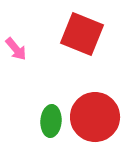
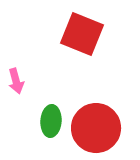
pink arrow: moved 32 px down; rotated 25 degrees clockwise
red circle: moved 1 px right, 11 px down
